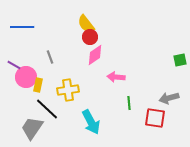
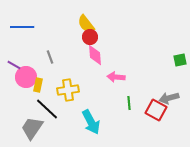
pink diamond: rotated 60 degrees counterclockwise
red square: moved 1 px right, 8 px up; rotated 20 degrees clockwise
